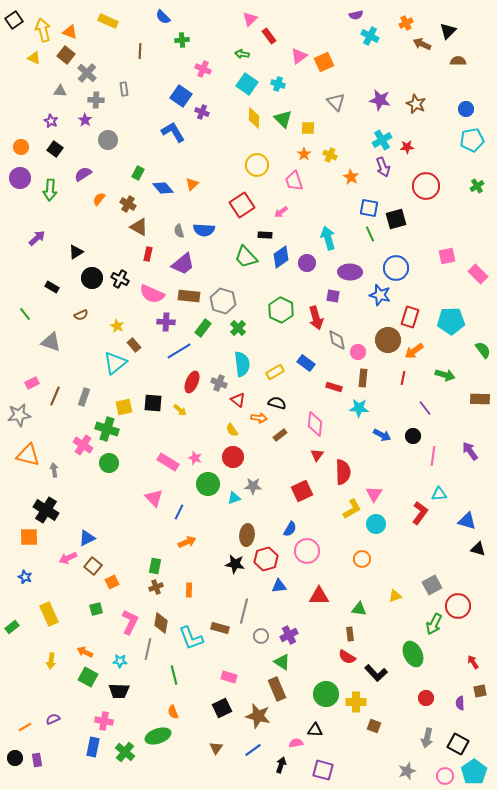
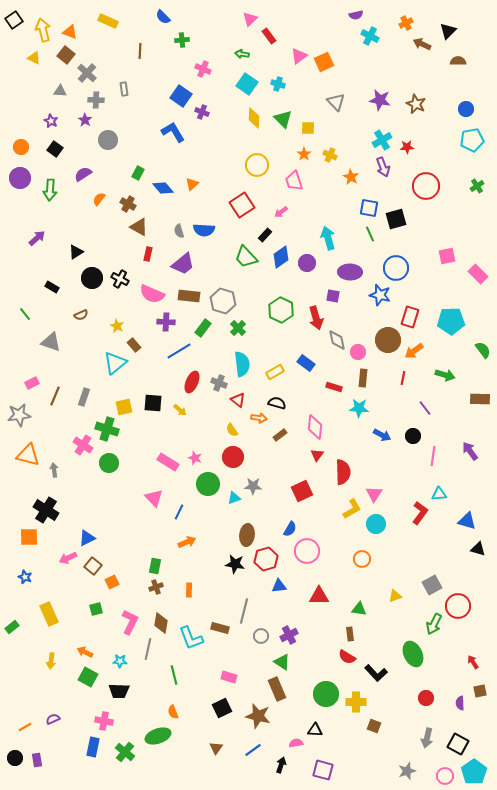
black rectangle at (265, 235): rotated 48 degrees counterclockwise
pink diamond at (315, 424): moved 3 px down
